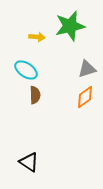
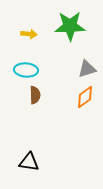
green star: rotated 12 degrees clockwise
yellow arrow: moved 8 px left, 3 px up
cyan ellipse: rotated 30 degrees counterclockwise
black triangle: rotated 25 degrees counterclockwise
